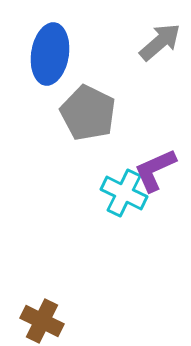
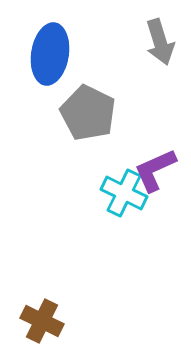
gray arrow: rotated 114 degrees clockwise
